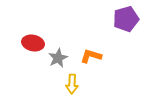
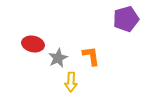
red ellipse: moved 1 px down
orange L-shape: rotated 65 degrees clockwise
yellow arrow: moved 1 px left, 2 px up
